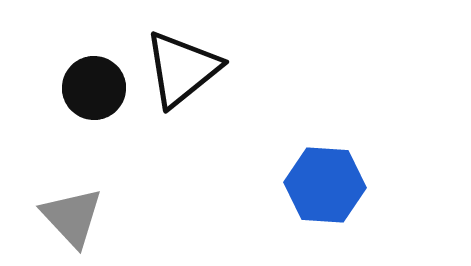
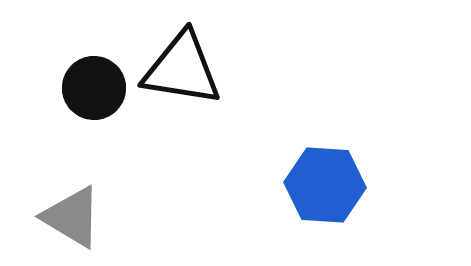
black triangle: rotated 48 degrees clockwise
gray triangle: rotated 16 degrees counterclockwise
